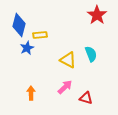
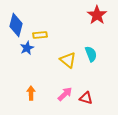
blue diamond: moved 3 px left
yellow triangle: rotated 12 degrees clockwise
pink arrow: moved 7 px down
